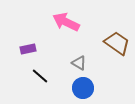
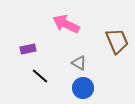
pink arrow: moved 2 px down
brown trapezoid: moved 2 px up; rotated 32 degrees clockwise
